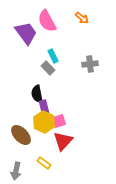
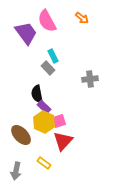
gray cross: moved 15 px down
purple rectangle: rotated 32 degrees counterclockwise
